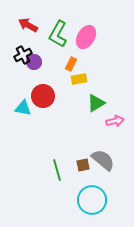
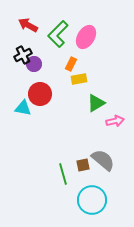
green L-shape: rotated 16 degrees clockwise
purple circle: moved 2 px down
red circle: moved 3 px left, 2 px up
green line: moved 6 px right, 4 px down
